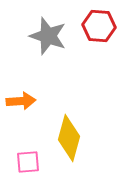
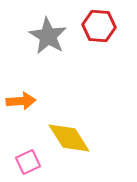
gray star: rotated 12 degrees clockwise
yellow diamond: rotated 48 degrees counterclockwise
pink square: rotated 20 degrees counterclockwise
